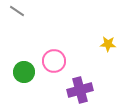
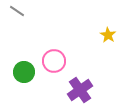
yellow star: moved 9 px up; rotated 28 degrees clockwise
purple cross: rotated 20 degrees counterclockwise
